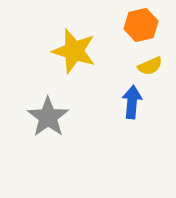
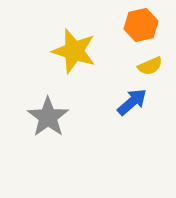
blue arrow: rotated 44 degrees clockwise
